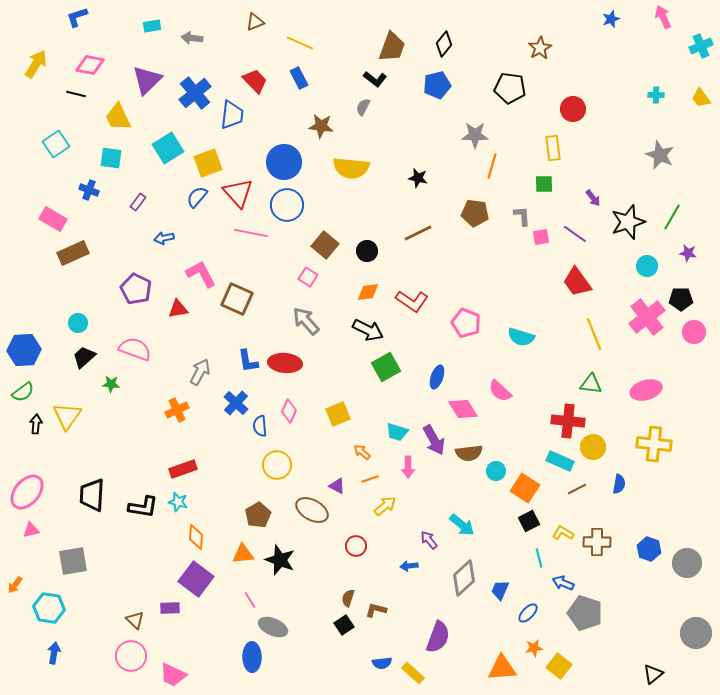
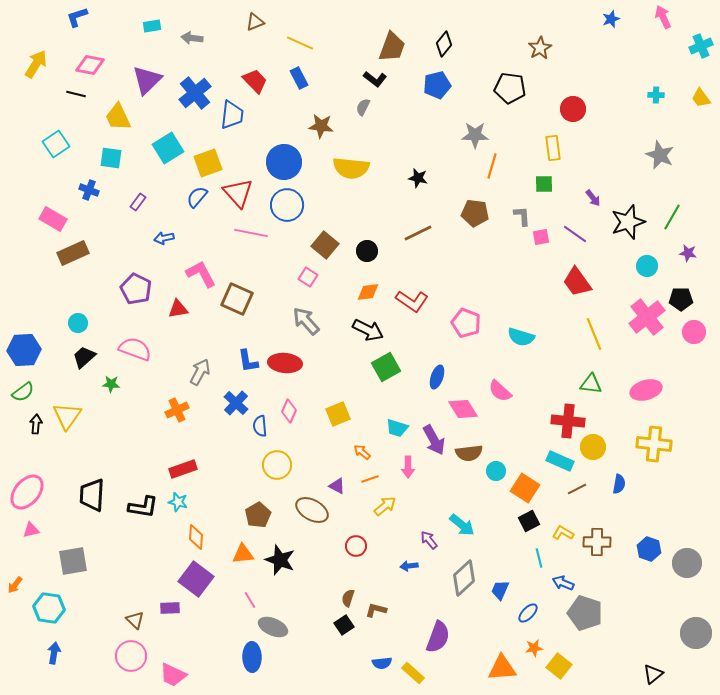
cyan trapezoid at (397, 432): moved 4 px up
